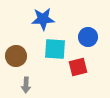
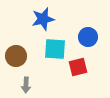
blue star: rotated 10 degrees counterclockwise
